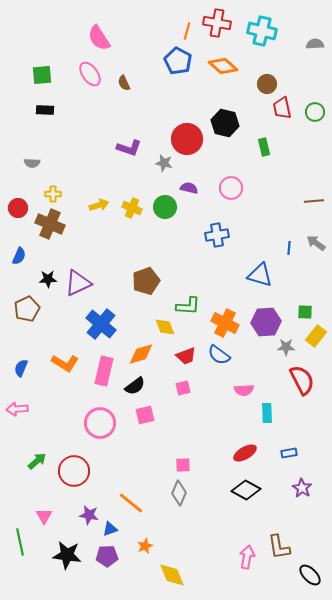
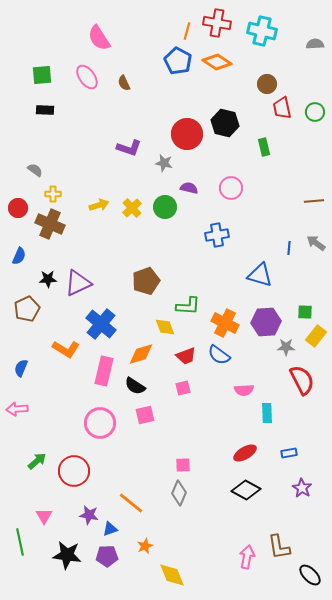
orange diamond at (223, 66): moved 6 px left, 4 px up; rotated 8 degrees counterclockwise
pink ellipse at (90, 74): moved 3 px left, 3 px down
red circle at (187, 139): moved 5 px up
gray semicircle at (32, 163): moved 3 px right, 7 px down; rotated 147 degrees counterclockwise
yellow cross at (132, 208): rotated 24 degrees clockwise
orange L-shape at (65, 363): moved 1 px right, 14 px up
black semicircle at (135, 386): rotated 70 degrees clockwise
